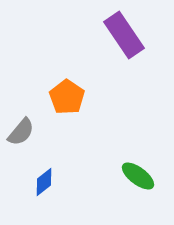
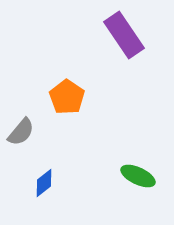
green ellipse: rotated 12 degrees counterclockwise
blue diamond: moved 1 px down
